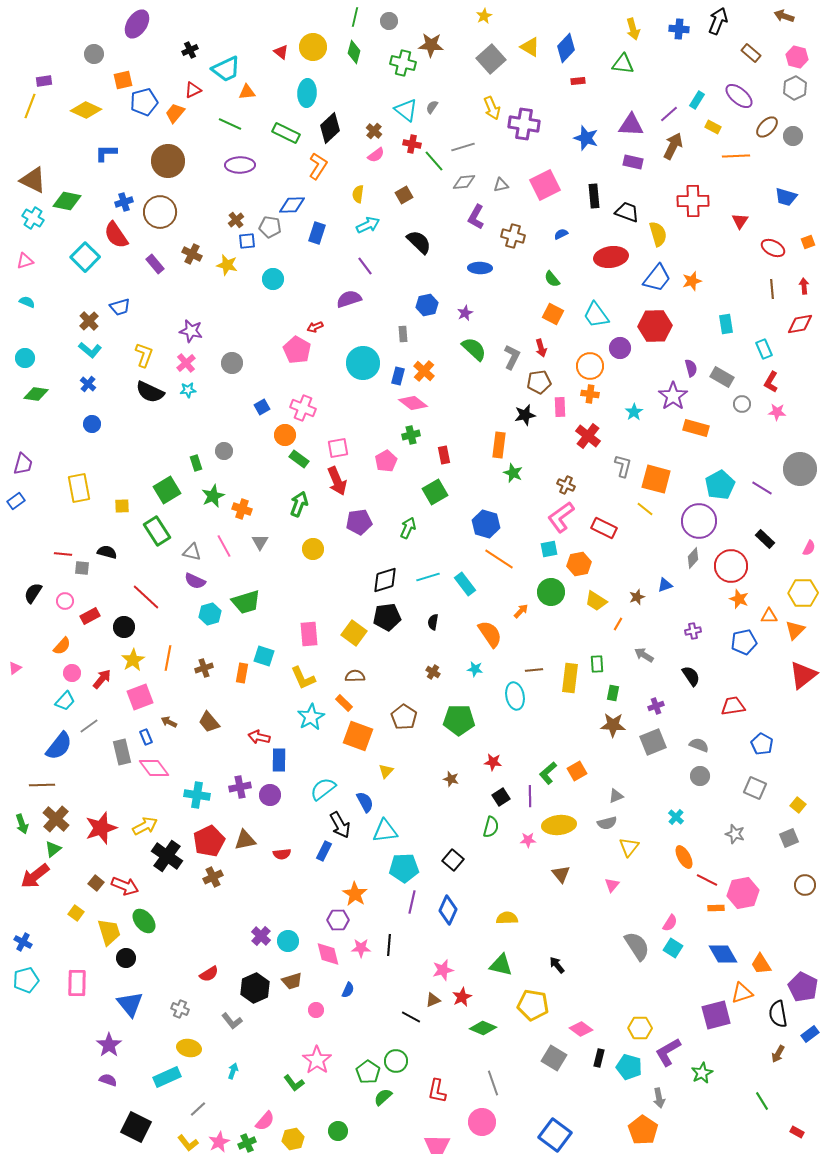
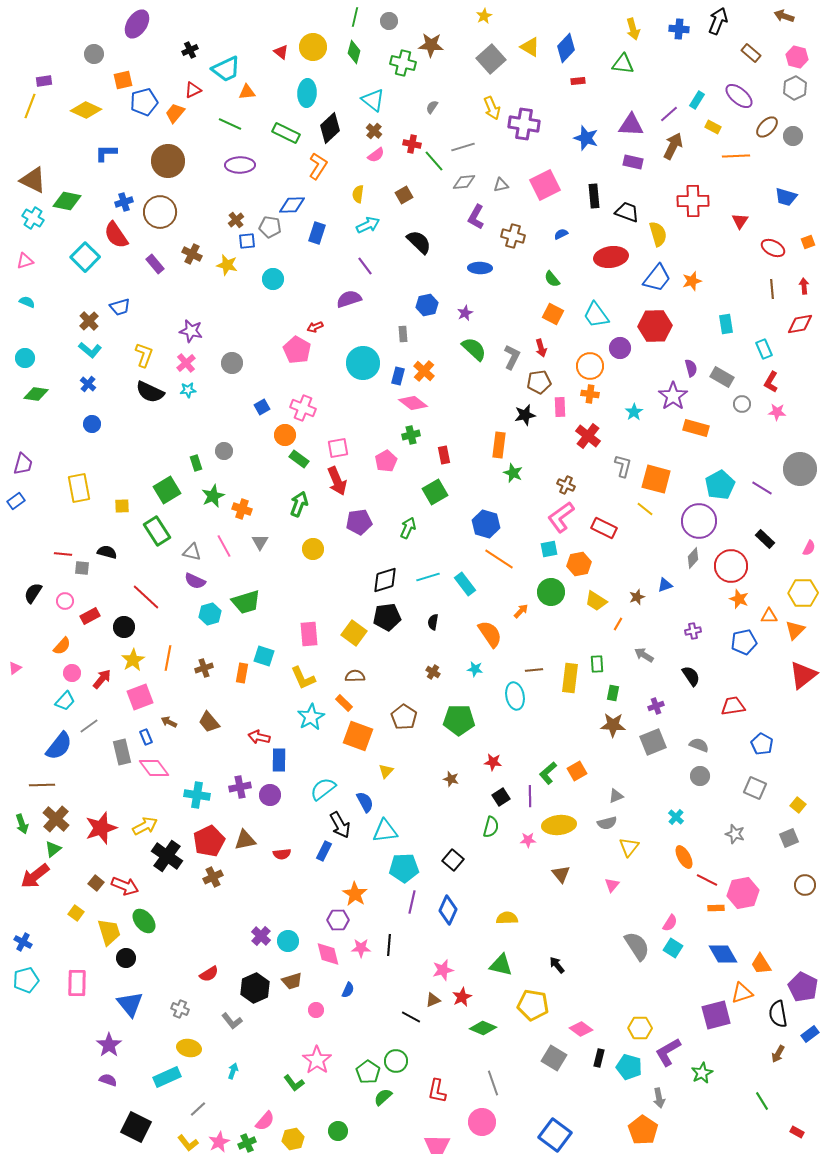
cyan triangle at (406, 110): moved 33 px left, 10 px up
